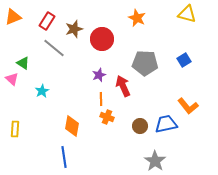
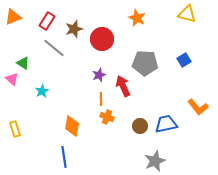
orange L-shape: moved 10 px right, 1 px down
yellow rectangle: rotated 21 degrees counterclockwise
gray star: rotated 15 degrees clockwise
